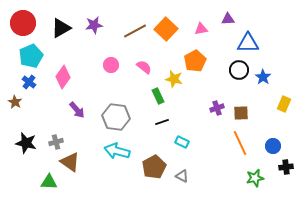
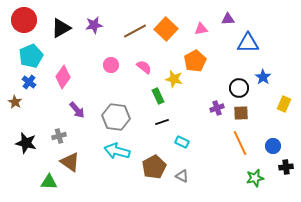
red circle: moved 1 px right, 3 px up
black circle: moved 18 px down
gray cross: moved 3 px right, 6 px up
